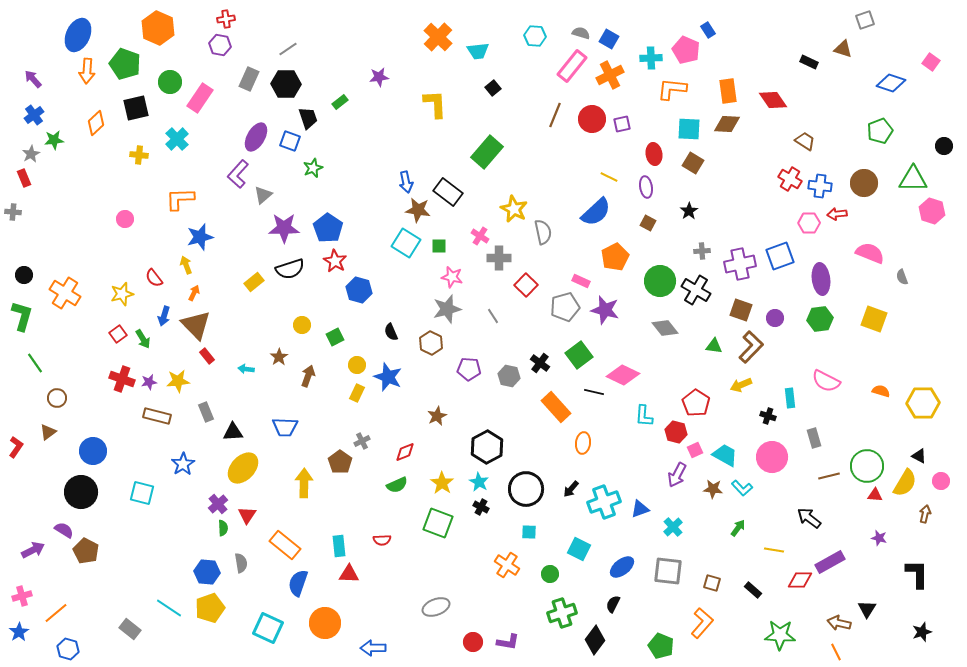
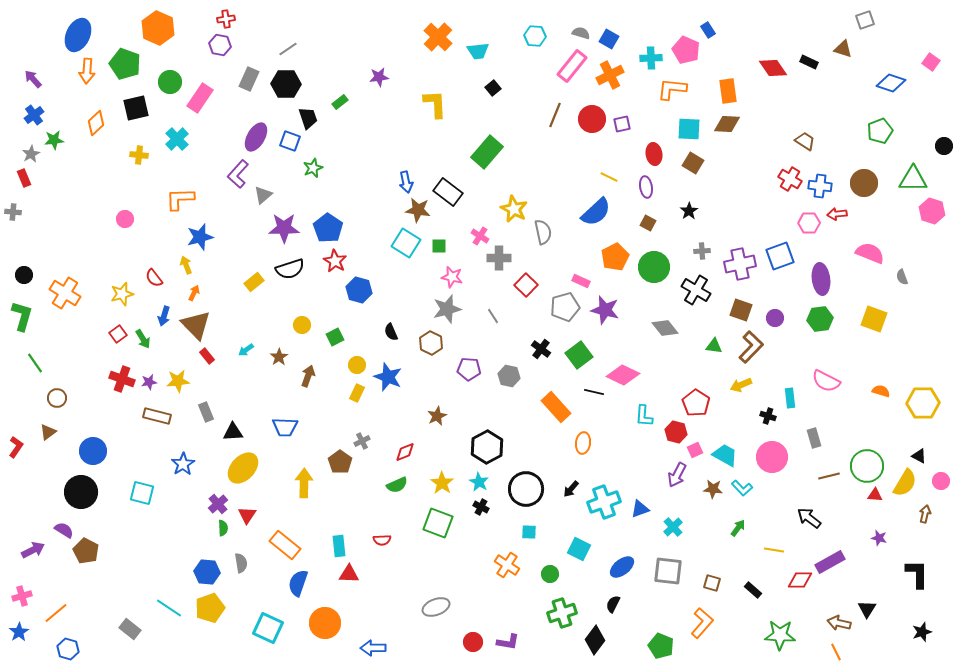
red diamond at (773, 100): moved 32 px up
green circle at (660, 281): moved 6 px left, 14 px up
black cross at (540, 363): moved 1 px right, 14 px up
cyan arrow at (246, 369): moved 19 px up; rotated 42 degrees counterclockwise
